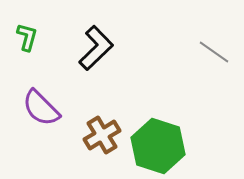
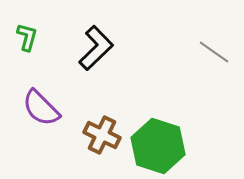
brown cross: rotated 33 degrees counterclockwise
